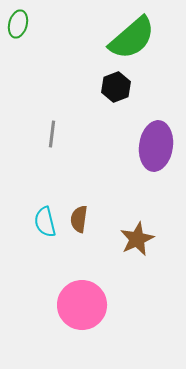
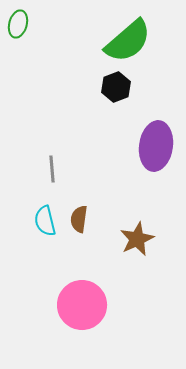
green semicircle: moved 4 px left, 3 px down
gray line: moved 35 px down; rotated 12 degrees counterclockwise
cyan semicircle: moved 1 px up
